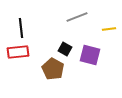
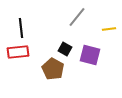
gray line: rotated 30 degrees counterclockwise
